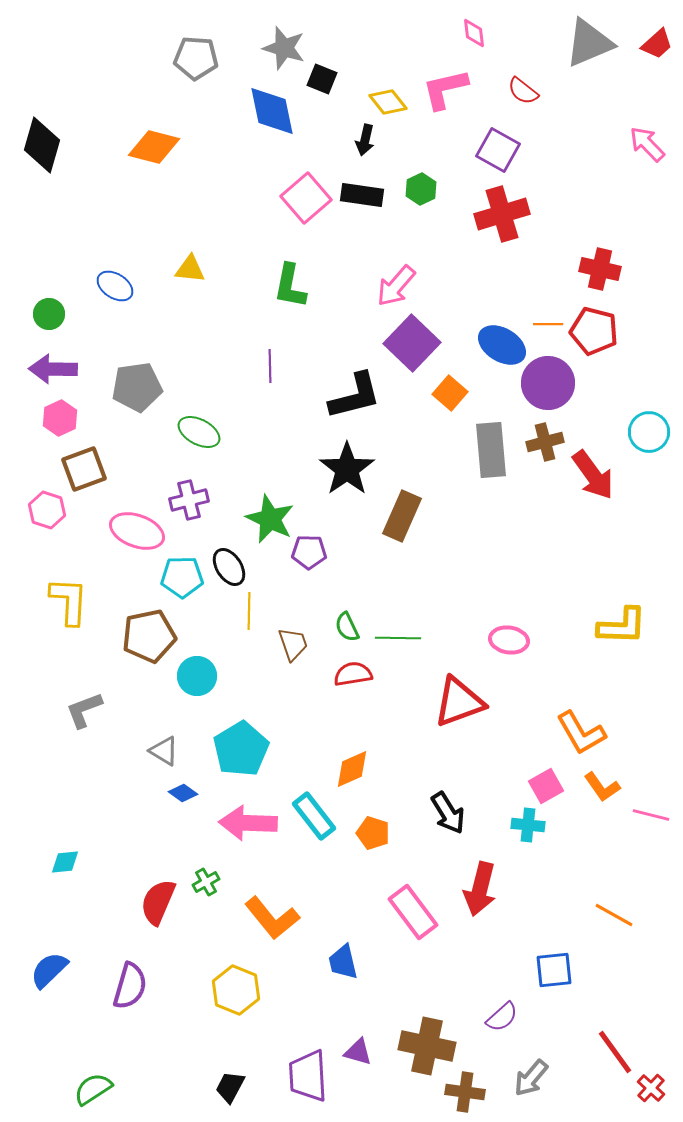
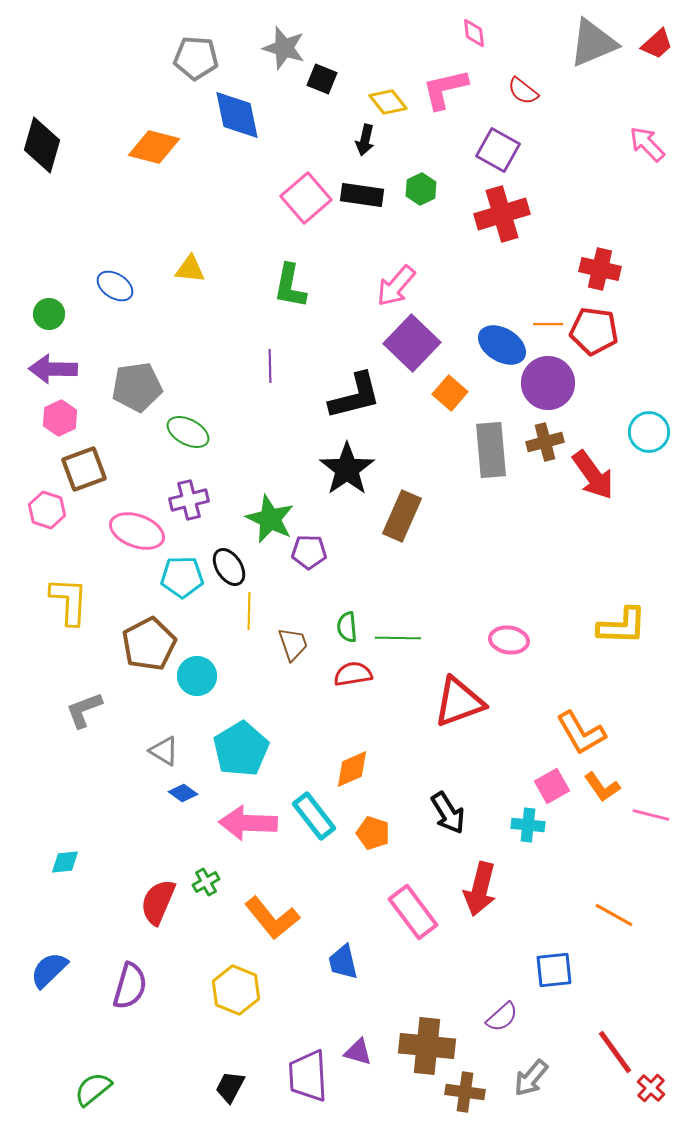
gray triangle at (589, 43): moved 4 px right
blue diamond at (272, 111): moved 35 px left, 4 px down
red pentagon at (594, 331): rotated 6 degrees counterclockwise
green ellipse at (199, 432): moved 11 px left
green semicircle at (347, 627): rotated 20 degrees clockwise
brown pentagon at (149, 636): moved 8 px down; rotated 16 degrees counterclockwise
pink square at (546, 786): moved 6 px right
brown cross at (427, 1046): rotated 6 degrees counterclockwise
green semicircle at (93, 1089): rotated 6 degrees counterclockwise
